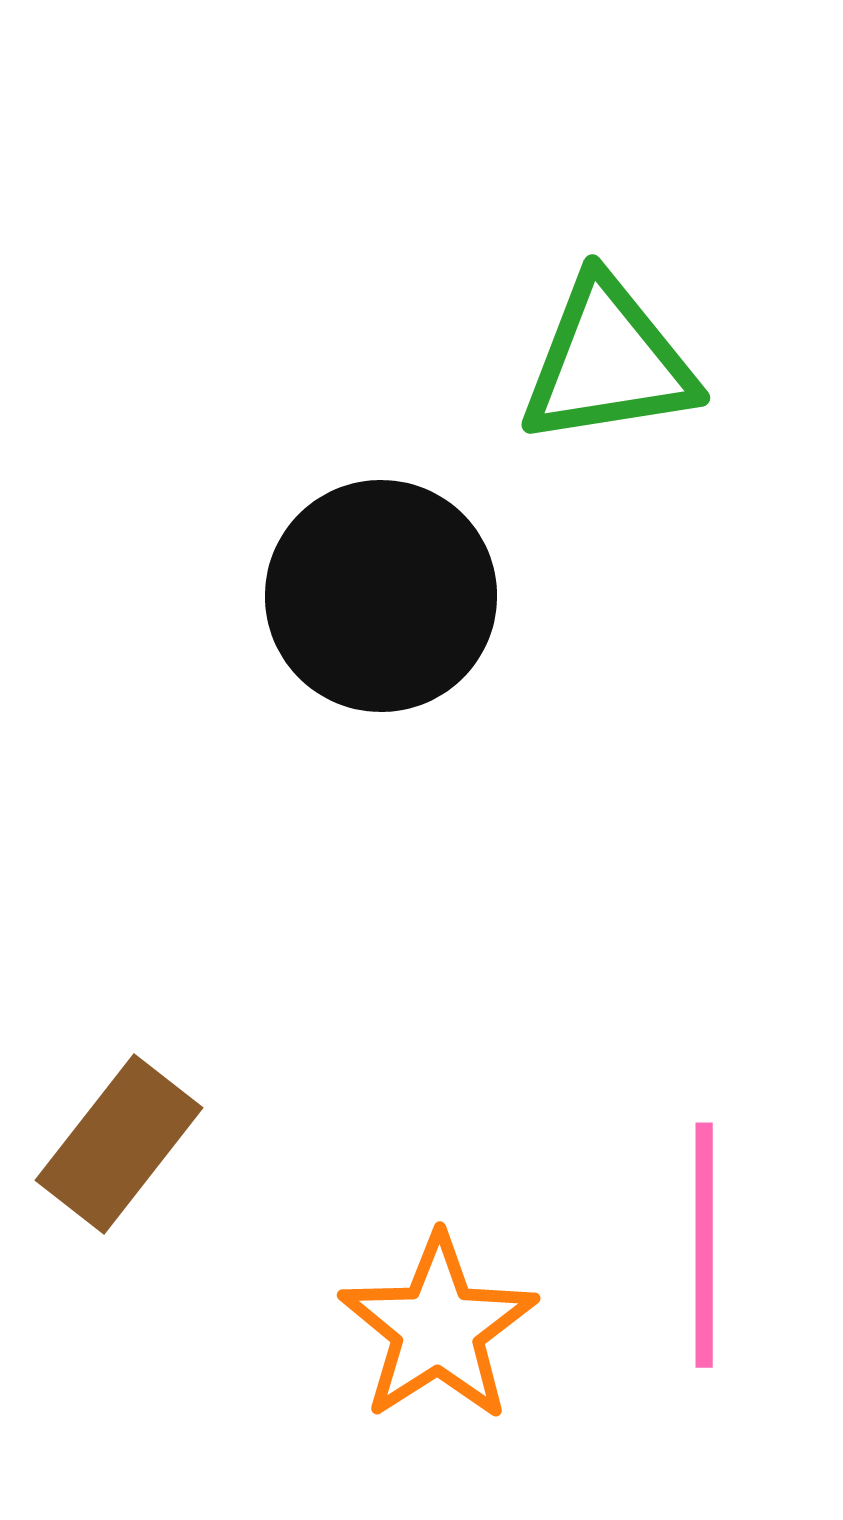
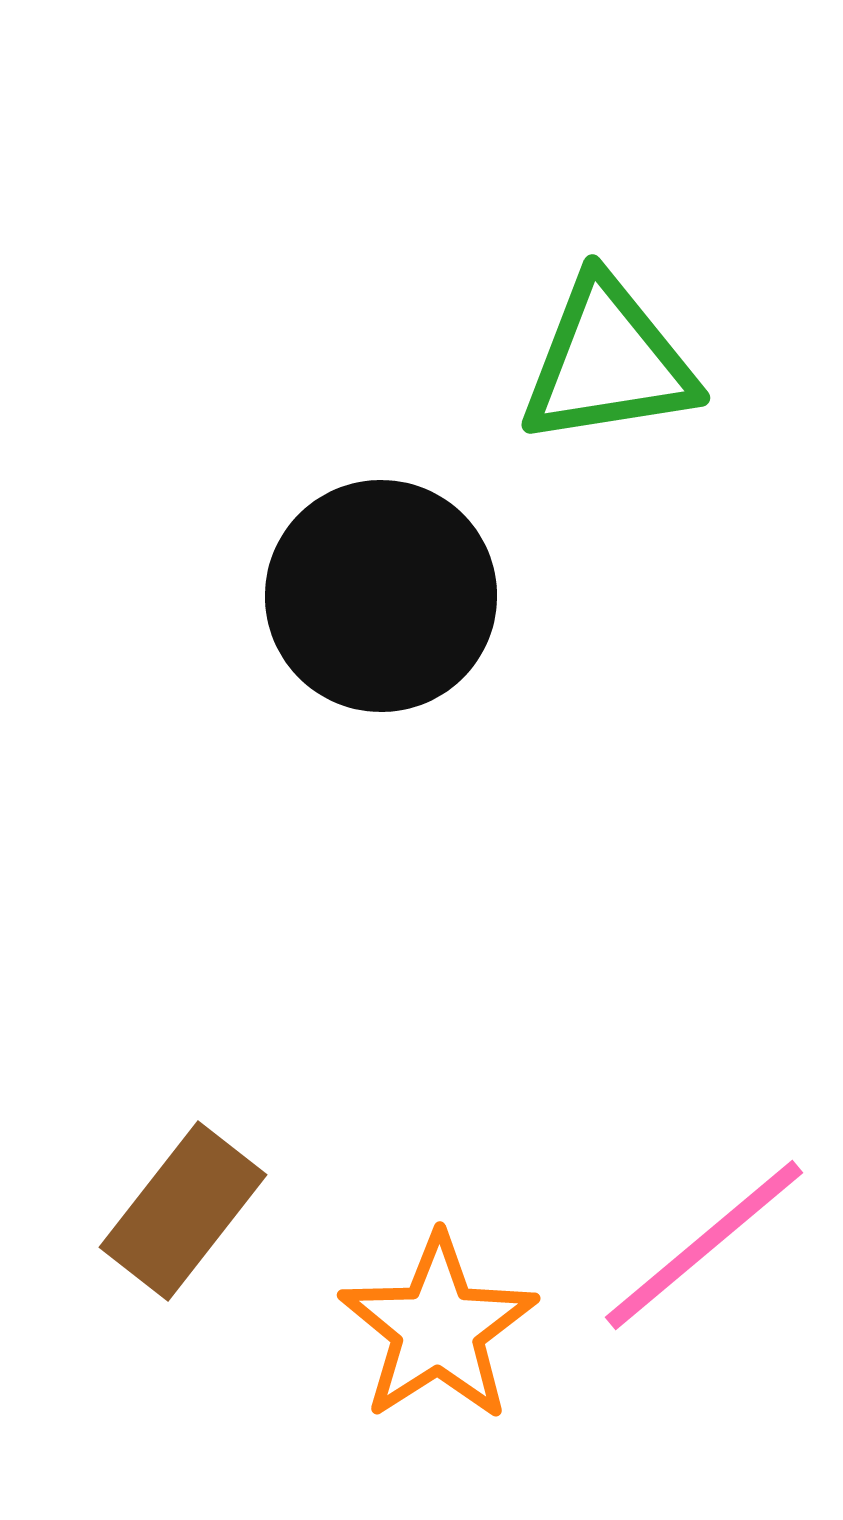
brown rectangle: moved 64 px right, 67 px down
pink line: rotated 50 degrees clockwise
